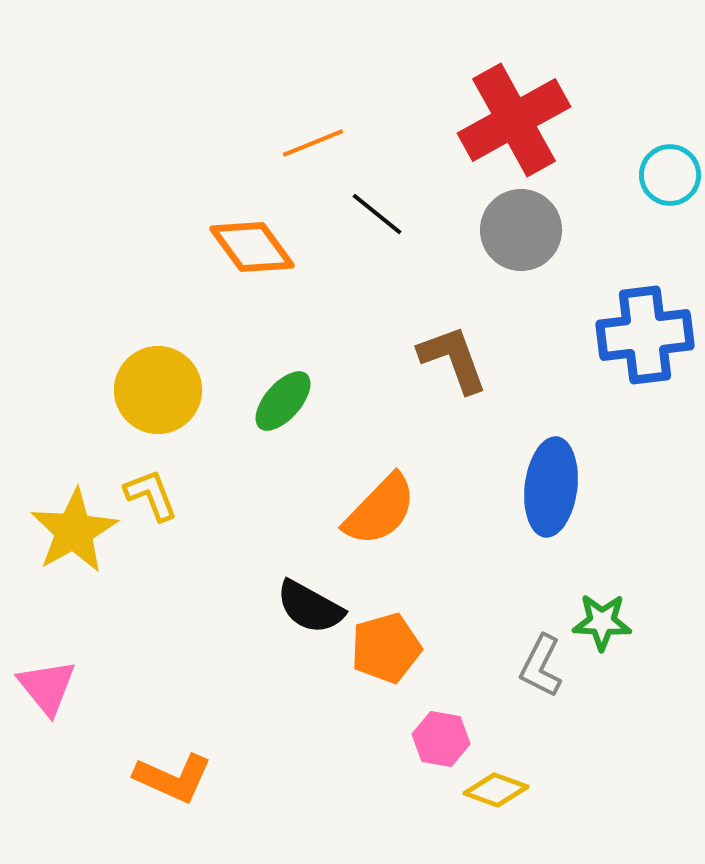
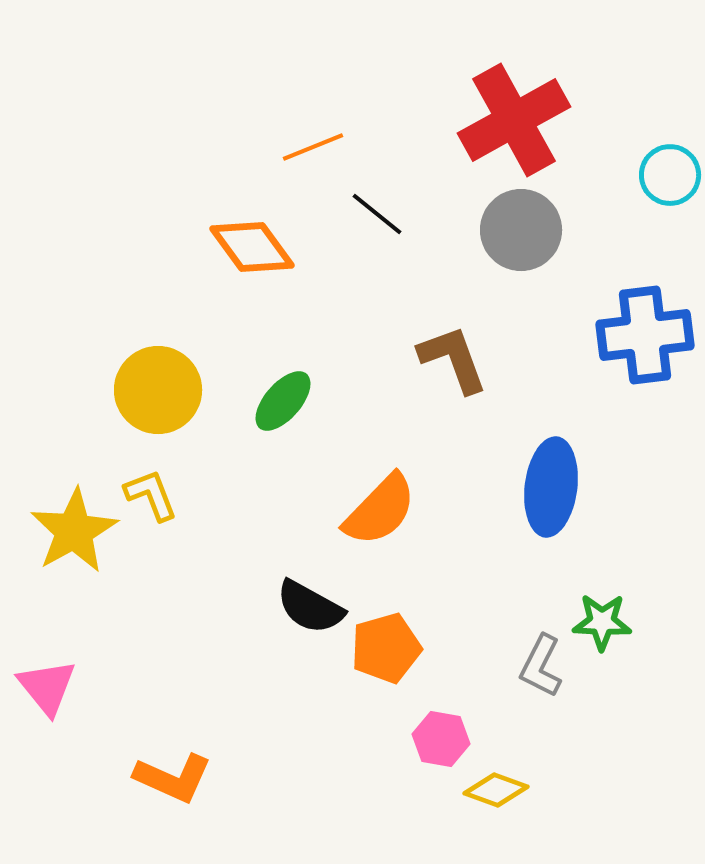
orange line: moved 4 px down
